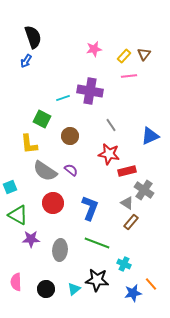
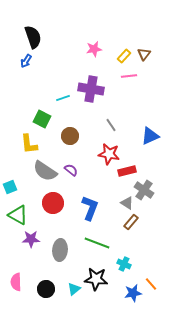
purple cross: moved 1 px right, 2 px up
black star: moved 1 px left, 1 px up
